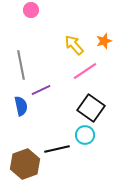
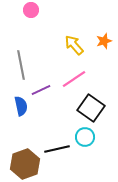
pink line: moved 11 px left, 8 px down
cyan circle: moved 2 px down
